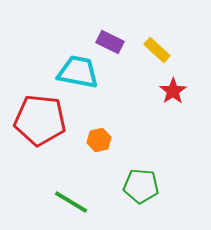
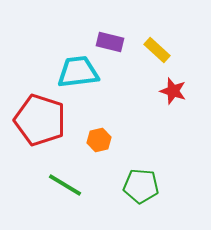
purple rectangle: rotated 12 degrees counterclockwise
cyan trapezoid: rotated 18 degrees counterclockwise
red star: rotated 20 degrees counterclockwise
red pentagon: rotated 12 degrees clockwise
green line: moved 6 px left, 17 px up
